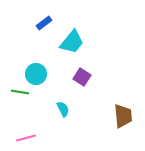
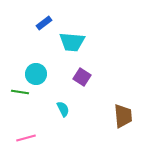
cyan trapezoid: rotated 56 degrees clockwise
